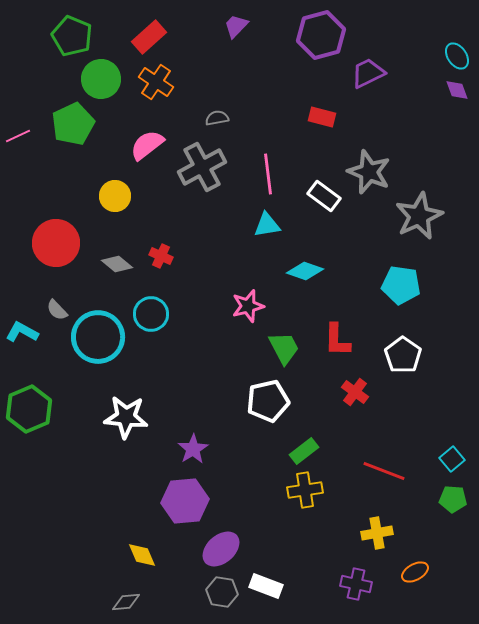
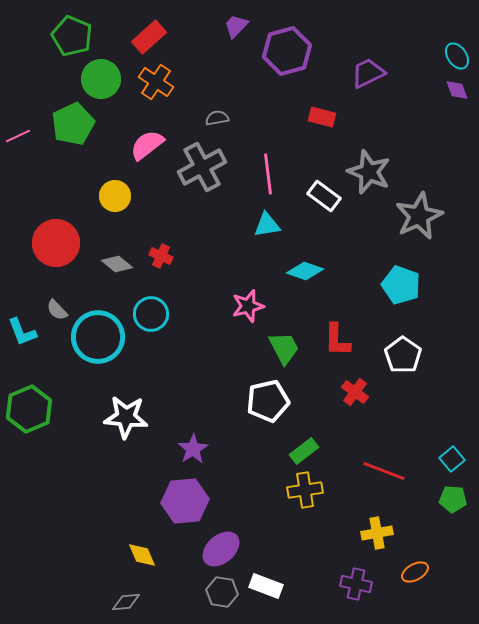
purple hexagon at (321, 35): moved 34 px left, 16 px down
cyan pentagon at (401, 285): rotated 12 degrees clockwise
cyan L-shape at (22, 332): rotated 140 degrees counterclockwise
